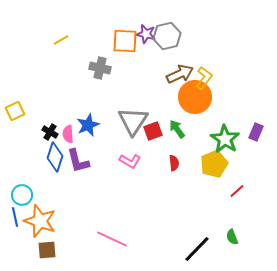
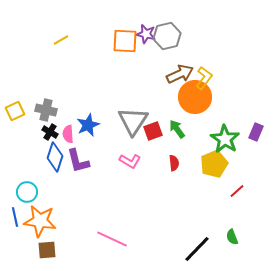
gray cross: moved 54 px left, 42 px down
cyan circle: moved 5 px right, 3 px up
orange star: rotated 12 degrees counterclockwise
